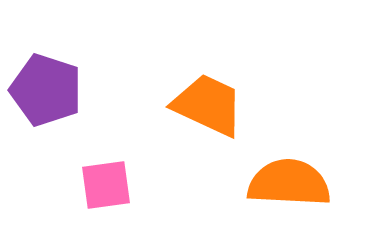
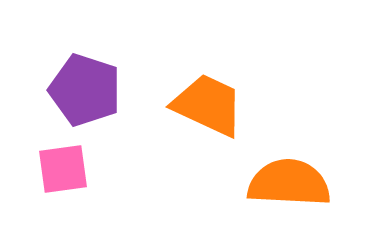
purple pentagon: moved 39 px right
pink square: moved 43 px left, 16 px up
